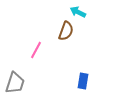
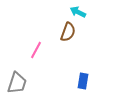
brown semicircle: moved 2 px right, 1 px down
gray trapezoid: moved 2 px right
